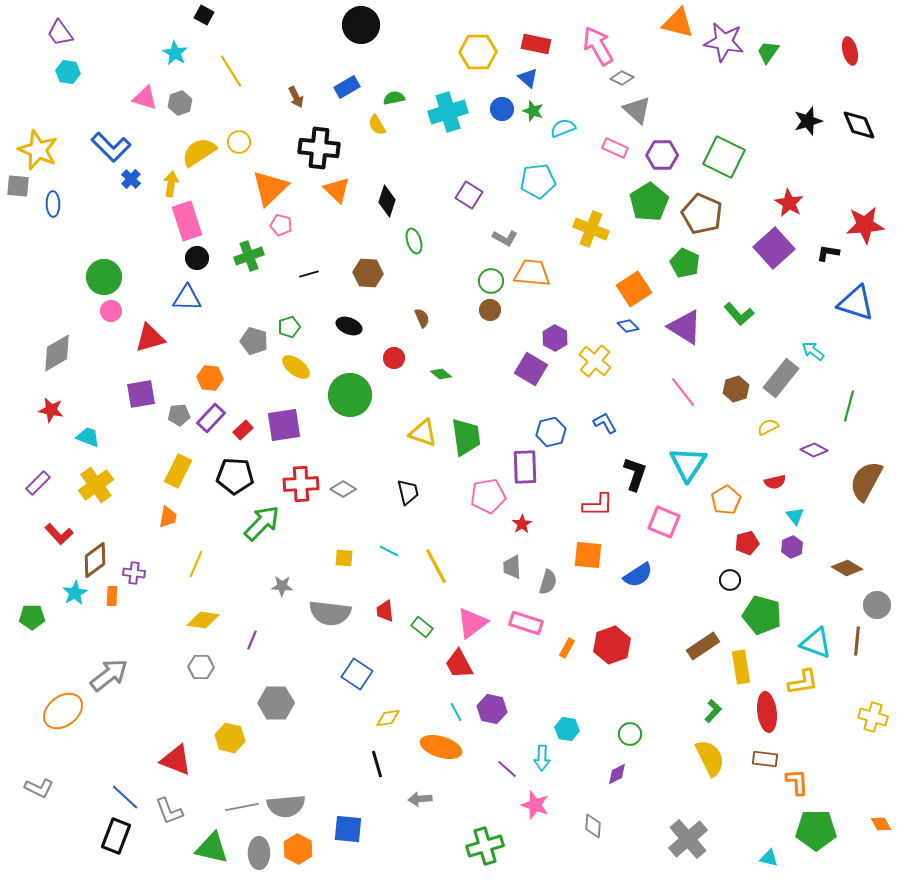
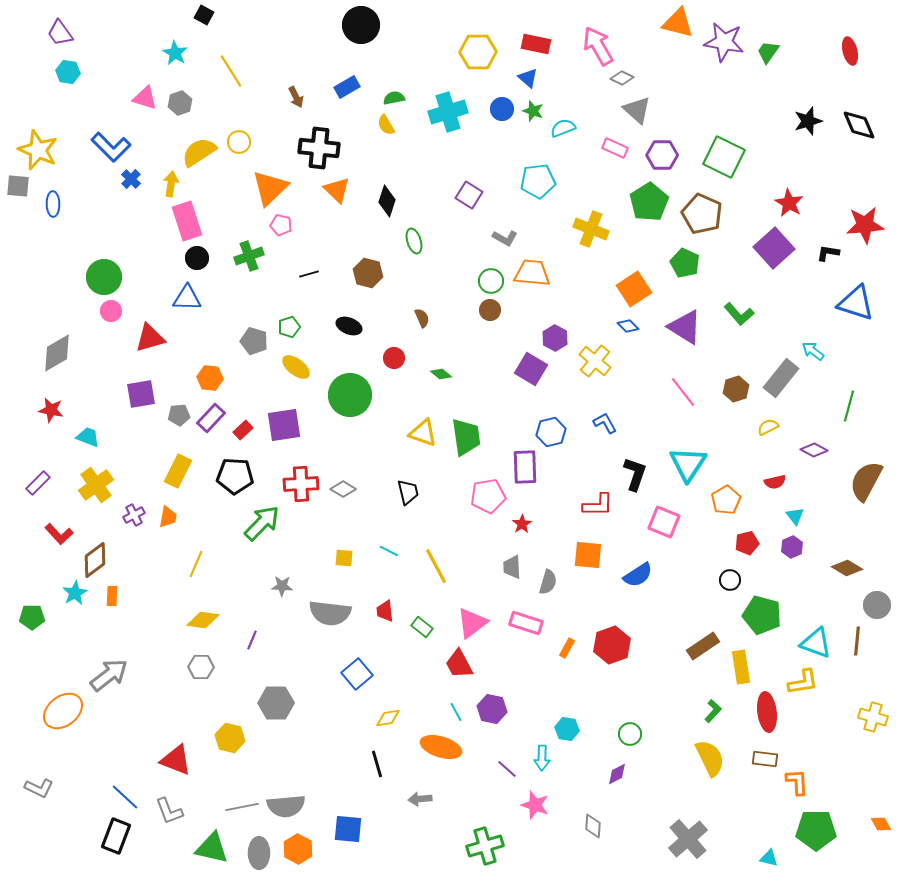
yellow semicircle at (377, 125): moved 9 px right
brown hexagon at (368, 273): rotated 12 degrees clockwise
purple cross at (134, 573): moved 58 px up; rotated 35 degrees counterclockwise
blue square at (357, 674): rotated 16 degrees clockwise
